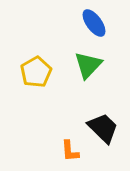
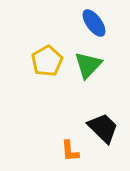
yellow pentagon: moved 11 px right, 11 px up
